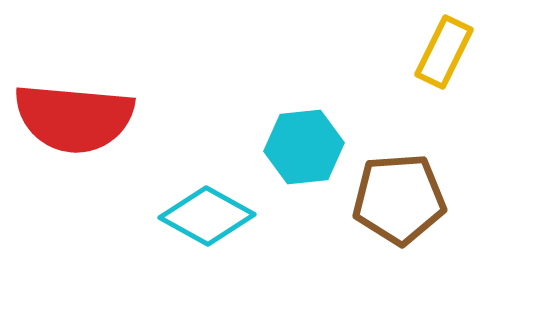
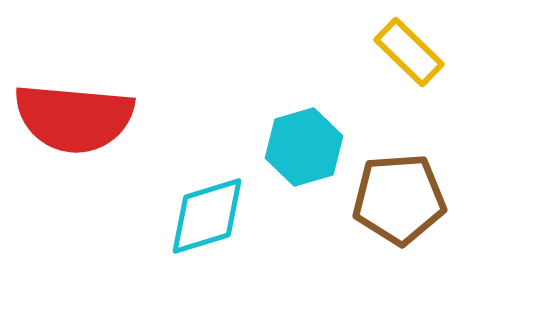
yellow rectangle: moved 35 px left; rotated 72 degrees counterclockwise
cyan hexagon: rotated 10 degrees counterclockwise
cyan diamond: rotated 46 degrees counterclockwise
